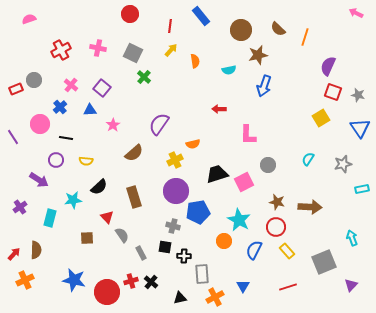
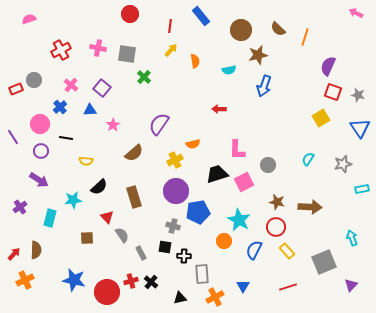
gray square at (133, 53): moved 6 px left, 1 px down; rotated 18 degrees counterclockwise
pink L-shape at (248, 135): moved 11 px left, 15 px down
purple circle at (56, 160): moved 15 px left, 9 px up
